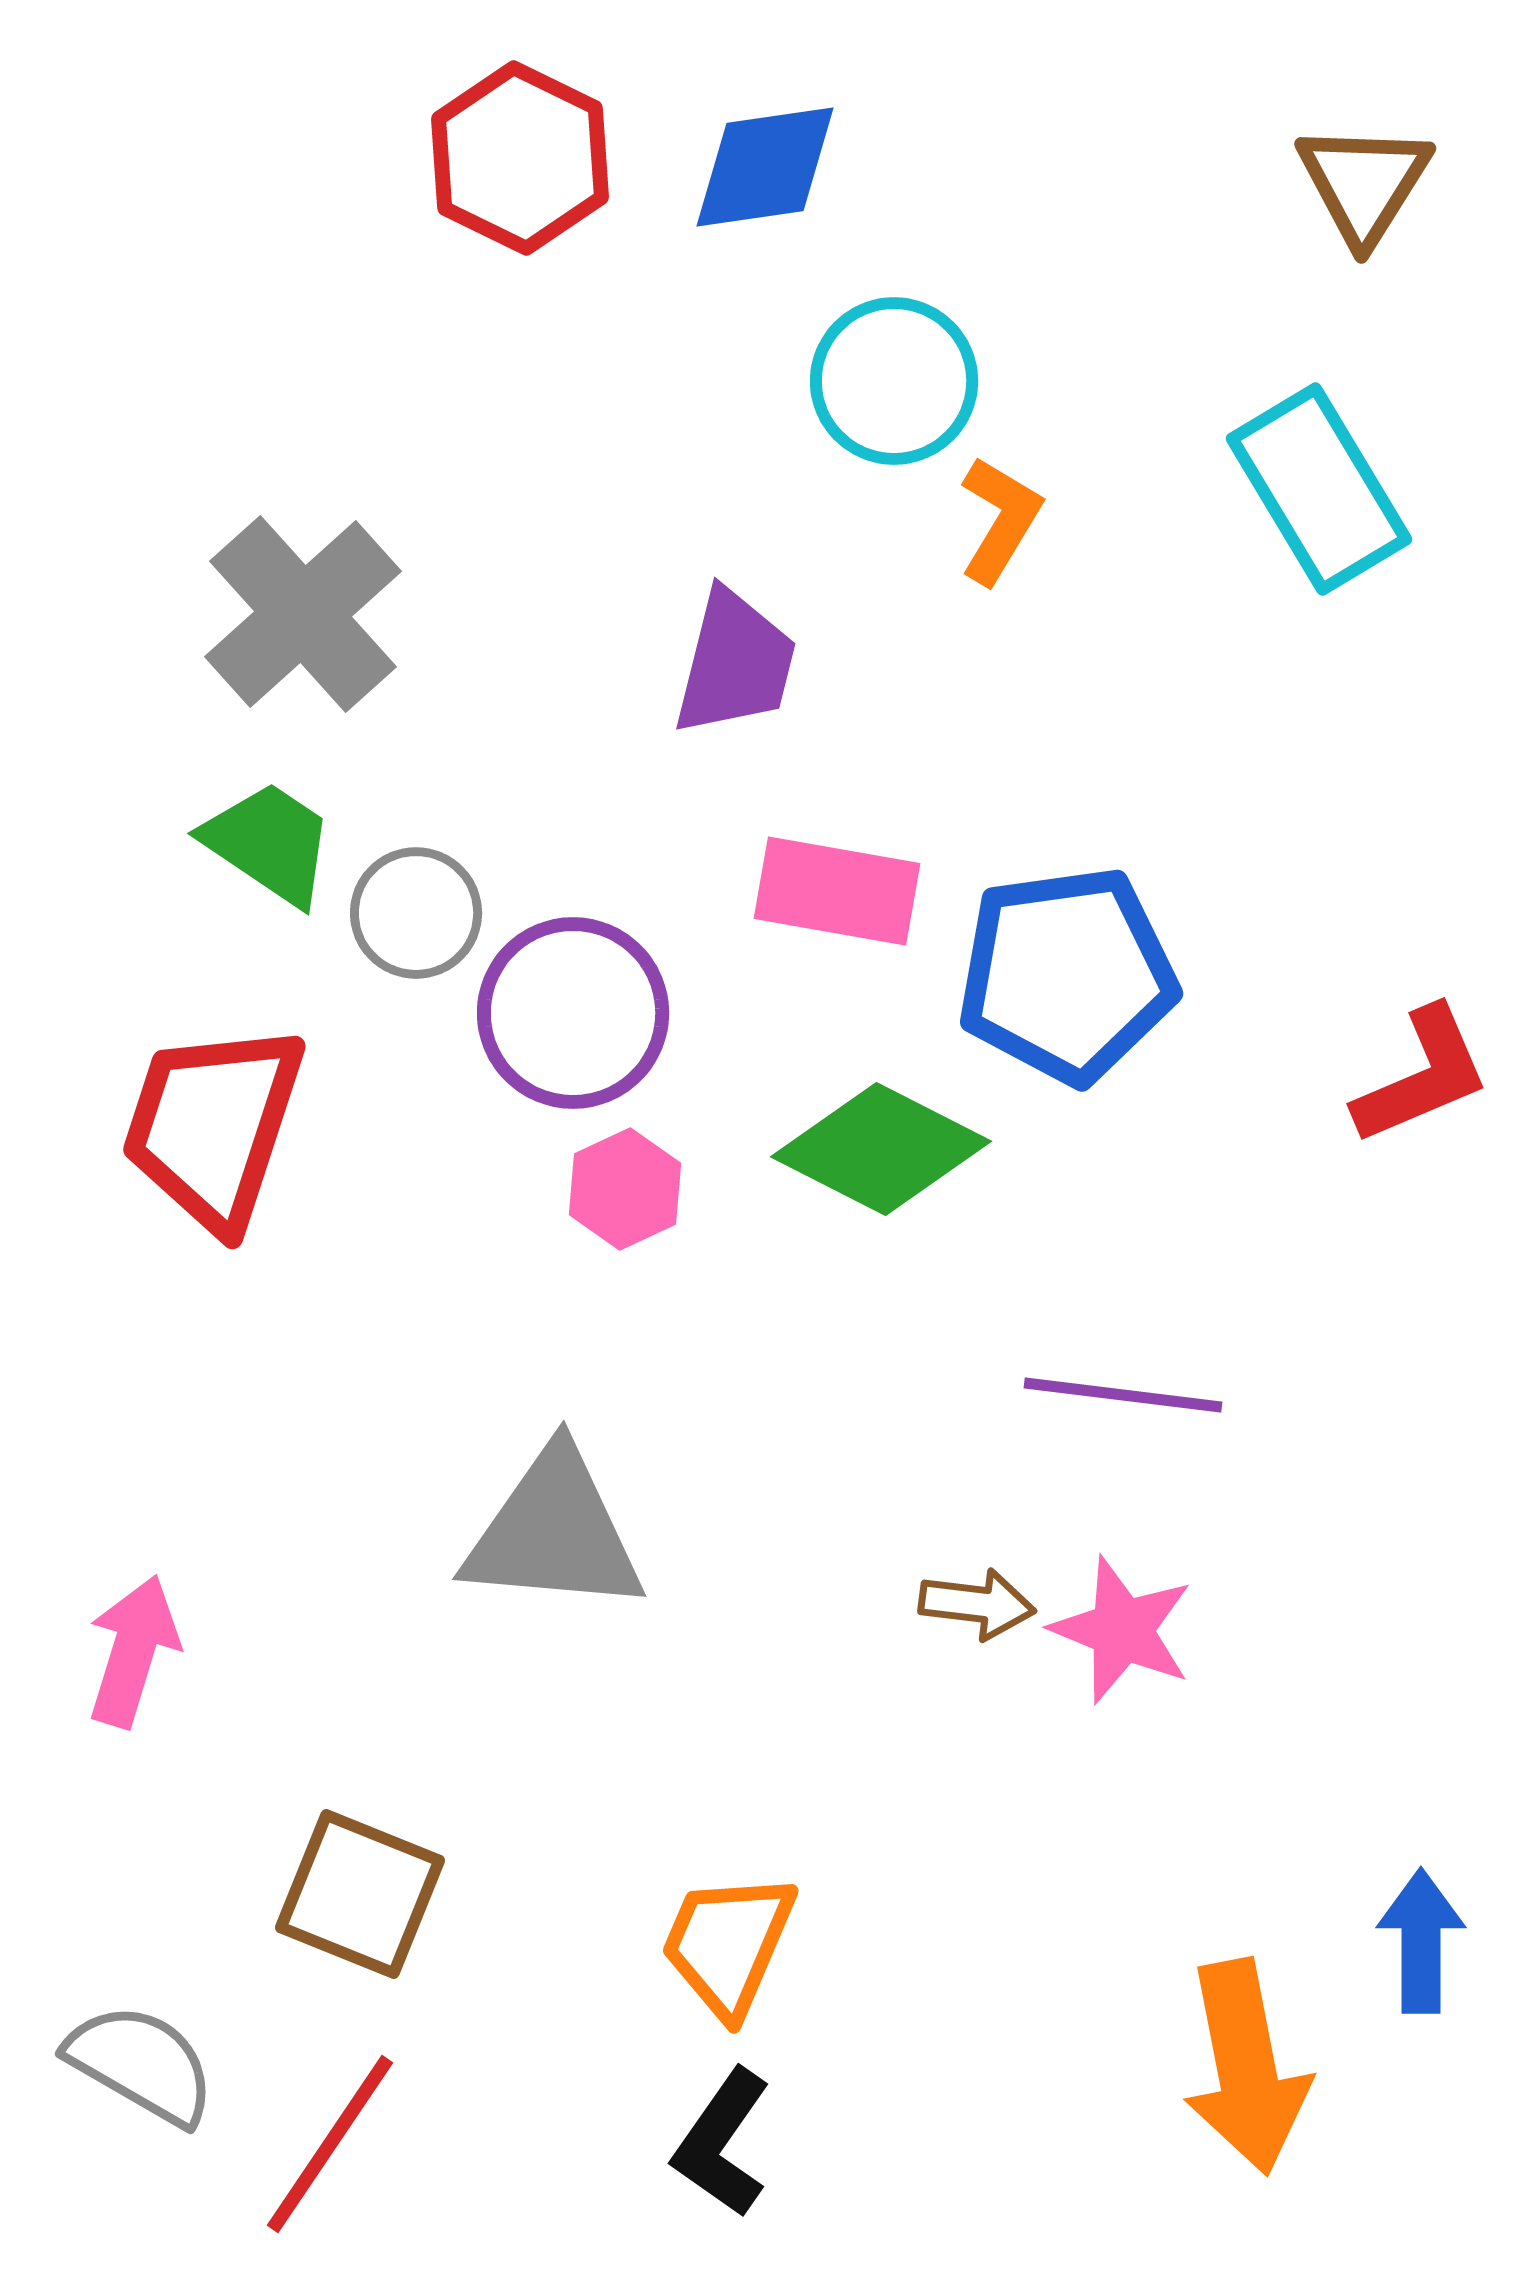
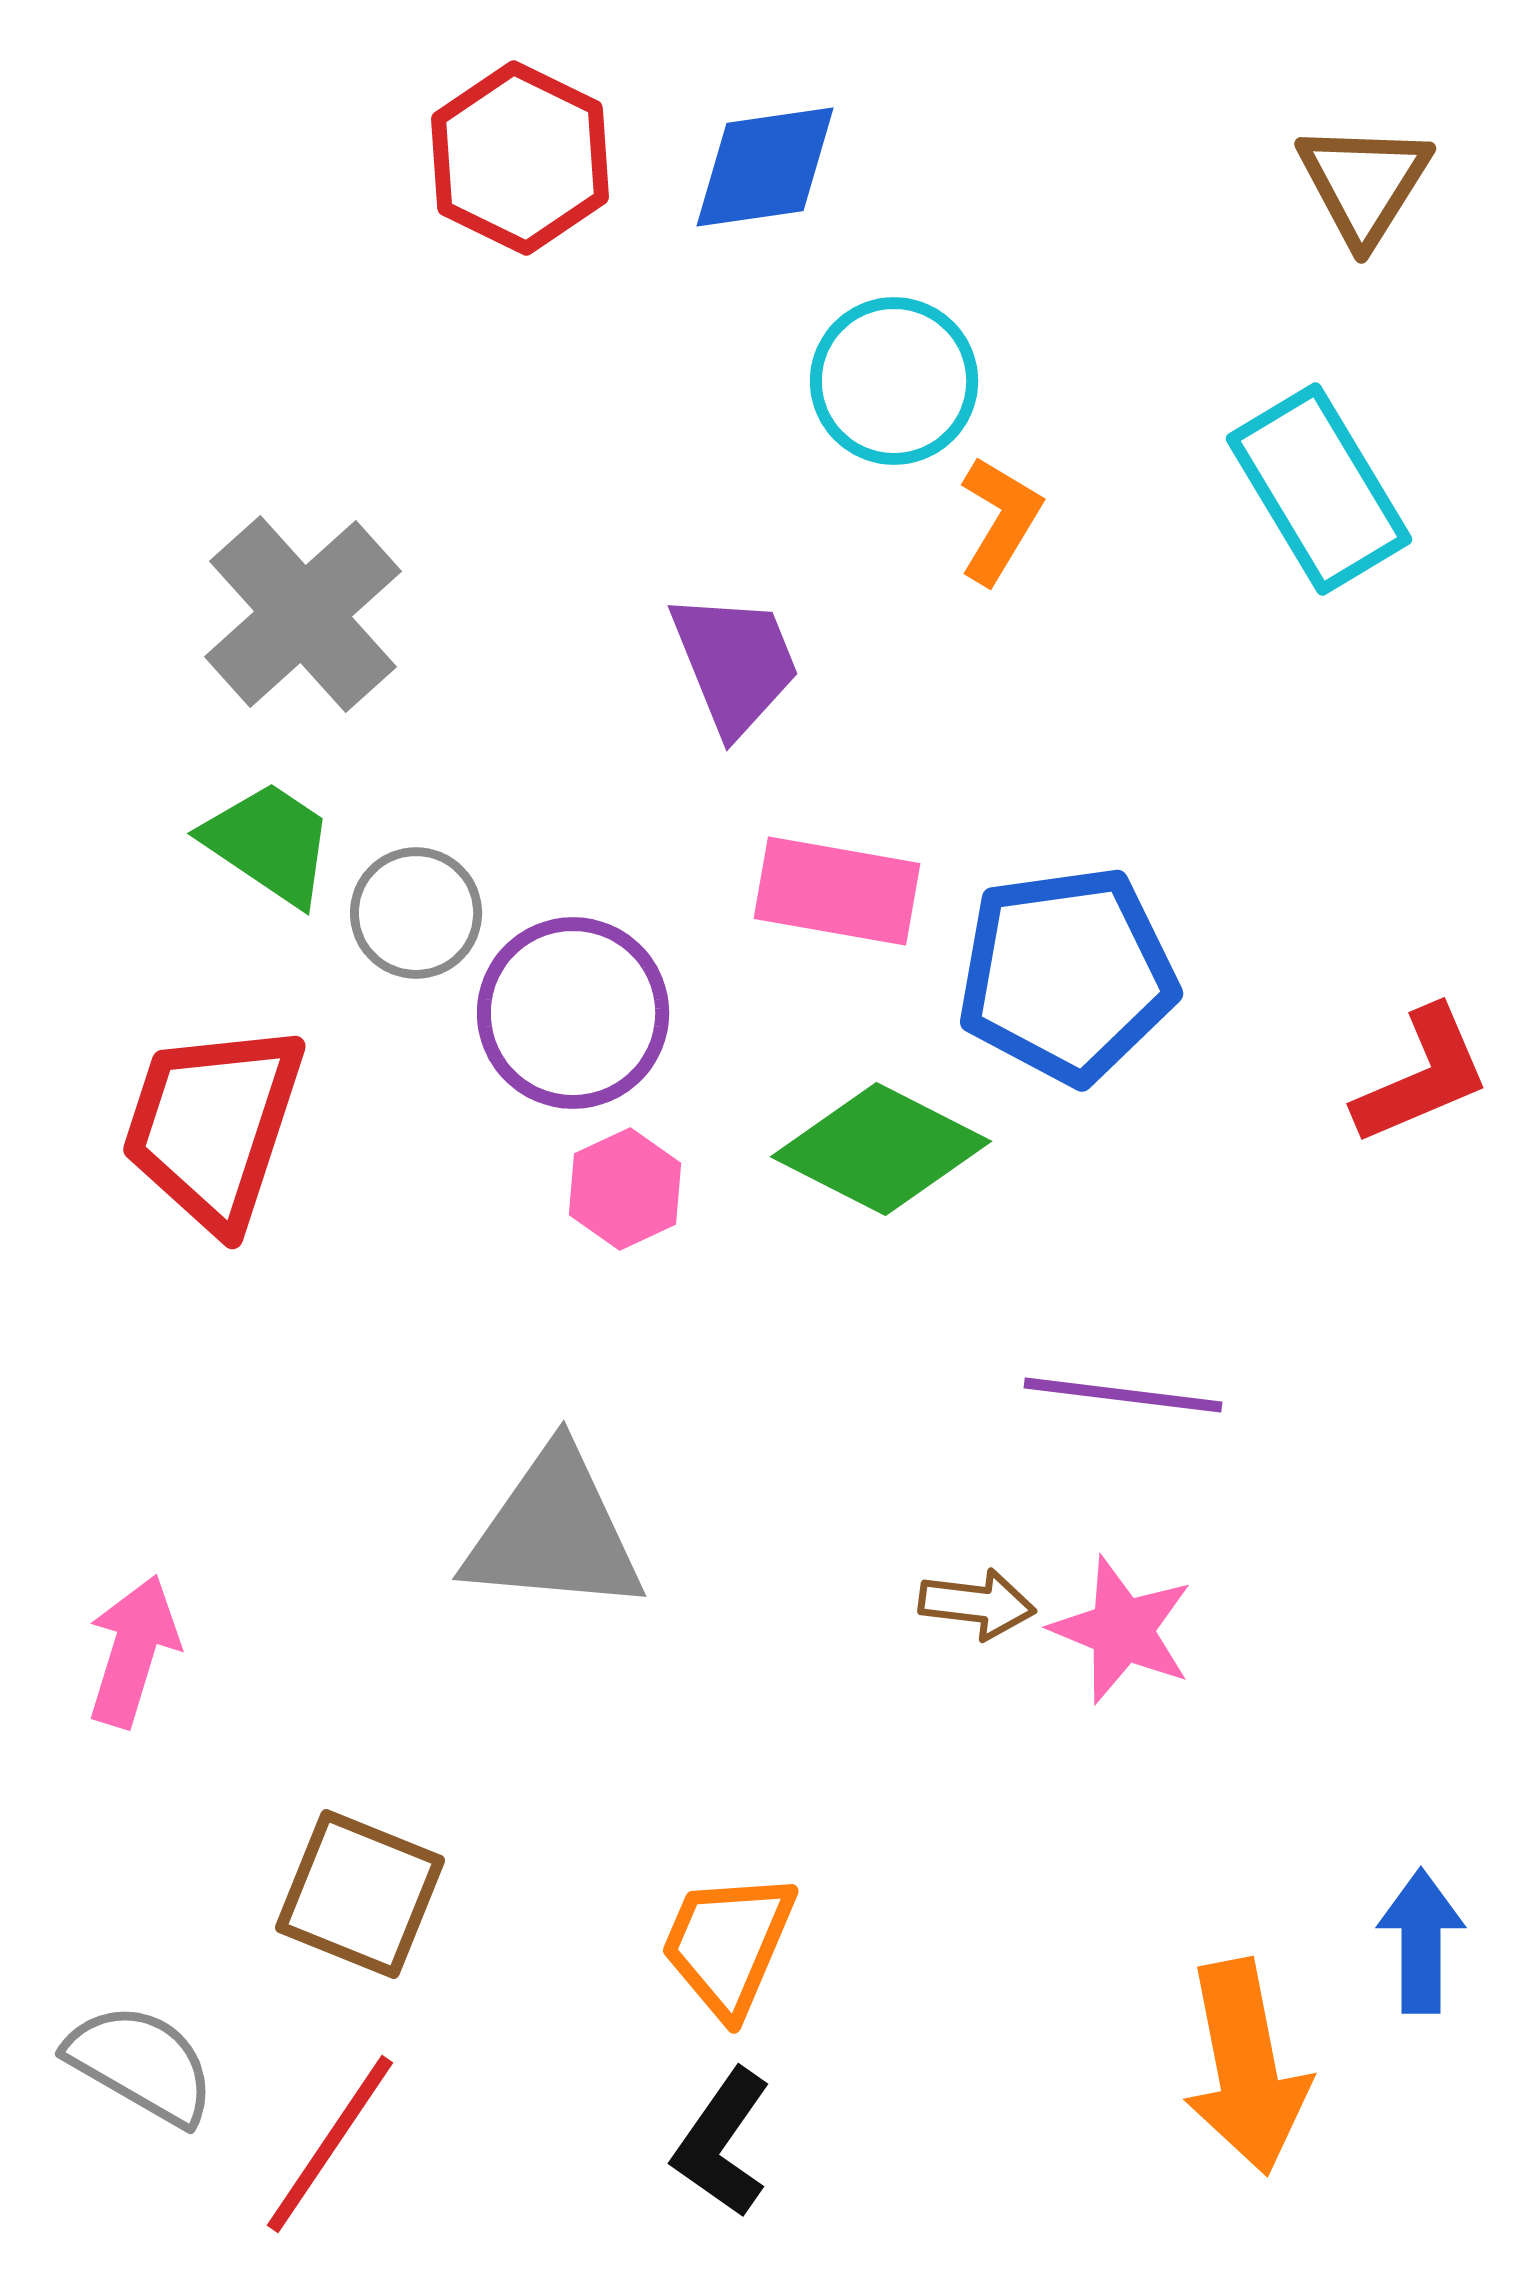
purple trapezoid: rotated 36 degrees counterclockwise
